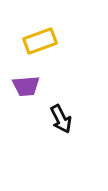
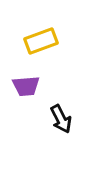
yellow rectangle: moved 1 px right
